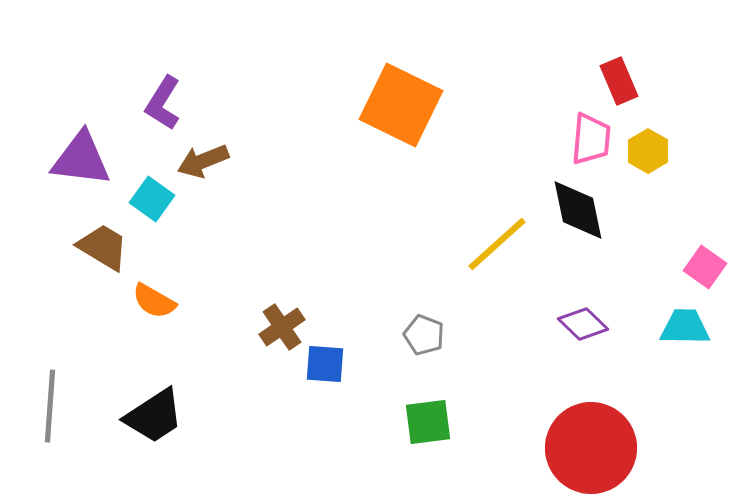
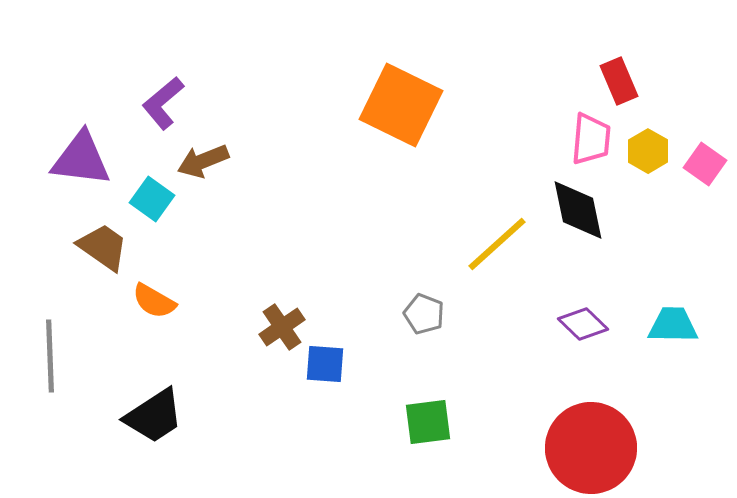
purple L-shape: rotated 18 degrees clockwise
brown trapezoid: rotated 4 degrees clockwise
pink square: moved 103 px up
cyan trapezoid: moved 12 px left, 2 px up
gray pentagon: moved 21 px up
gray line: moved 50 px up; rotated 6 degrees counterclockwise
